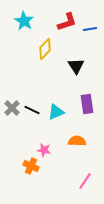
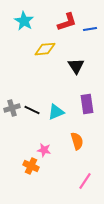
yellow diamond: rotated 40 degrees clockwise
gray cross: rotated 28 degrees clockwise
orange semicircle: rotated 72 degrees clockwise
